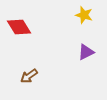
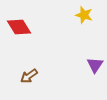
purple triangle: moved 9 px right, 13 px down; rotated 30 degrees counterclockwise
